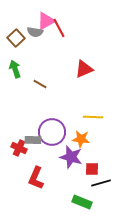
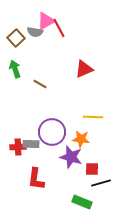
gray rectangle: moved 2 px left, 4 px down
red cross: moved 1 px left, 1 px up; rotated 28 degrees counterclockwise
red L-shape: moved 1 px down; rotated 15 degrees counterclockwise
